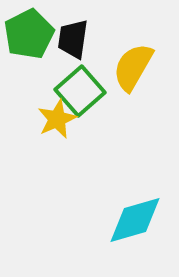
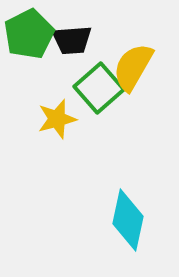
black trapezoid: moved 1 px left, 1 px down; rotated 102 degrees counterclockwise
green square: moved 19 px right, 3 px up
yellow star: rotated 9 degrees clockwise
cyan diamond: moved 7 px left; rotated 62 degrees counterclockwise
